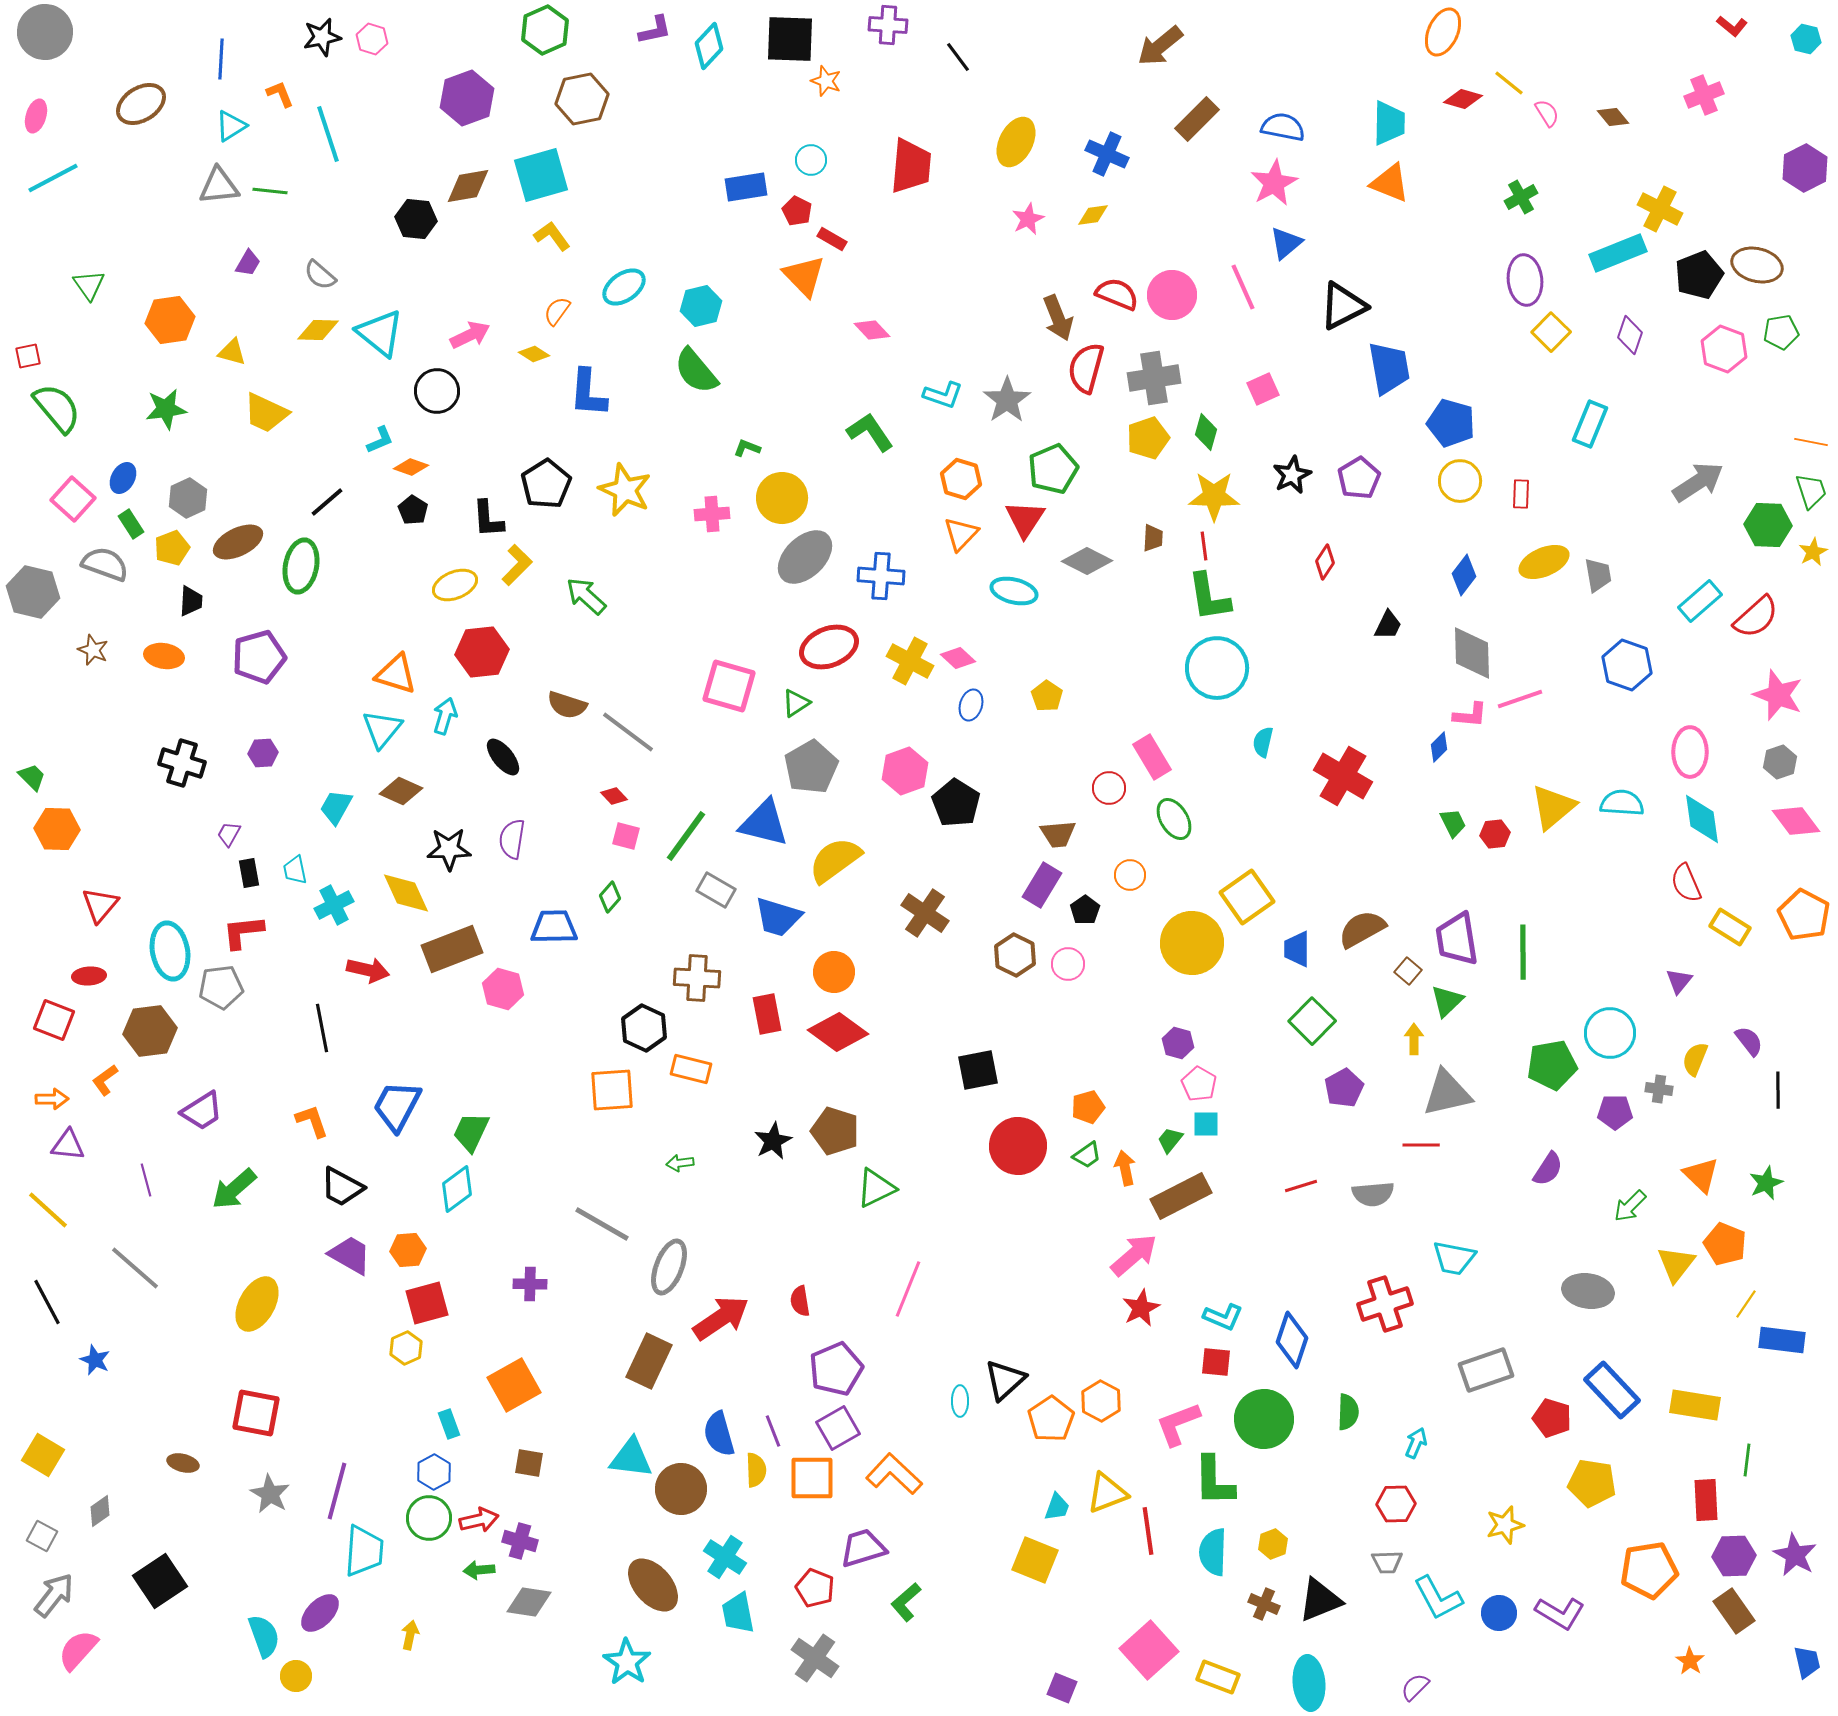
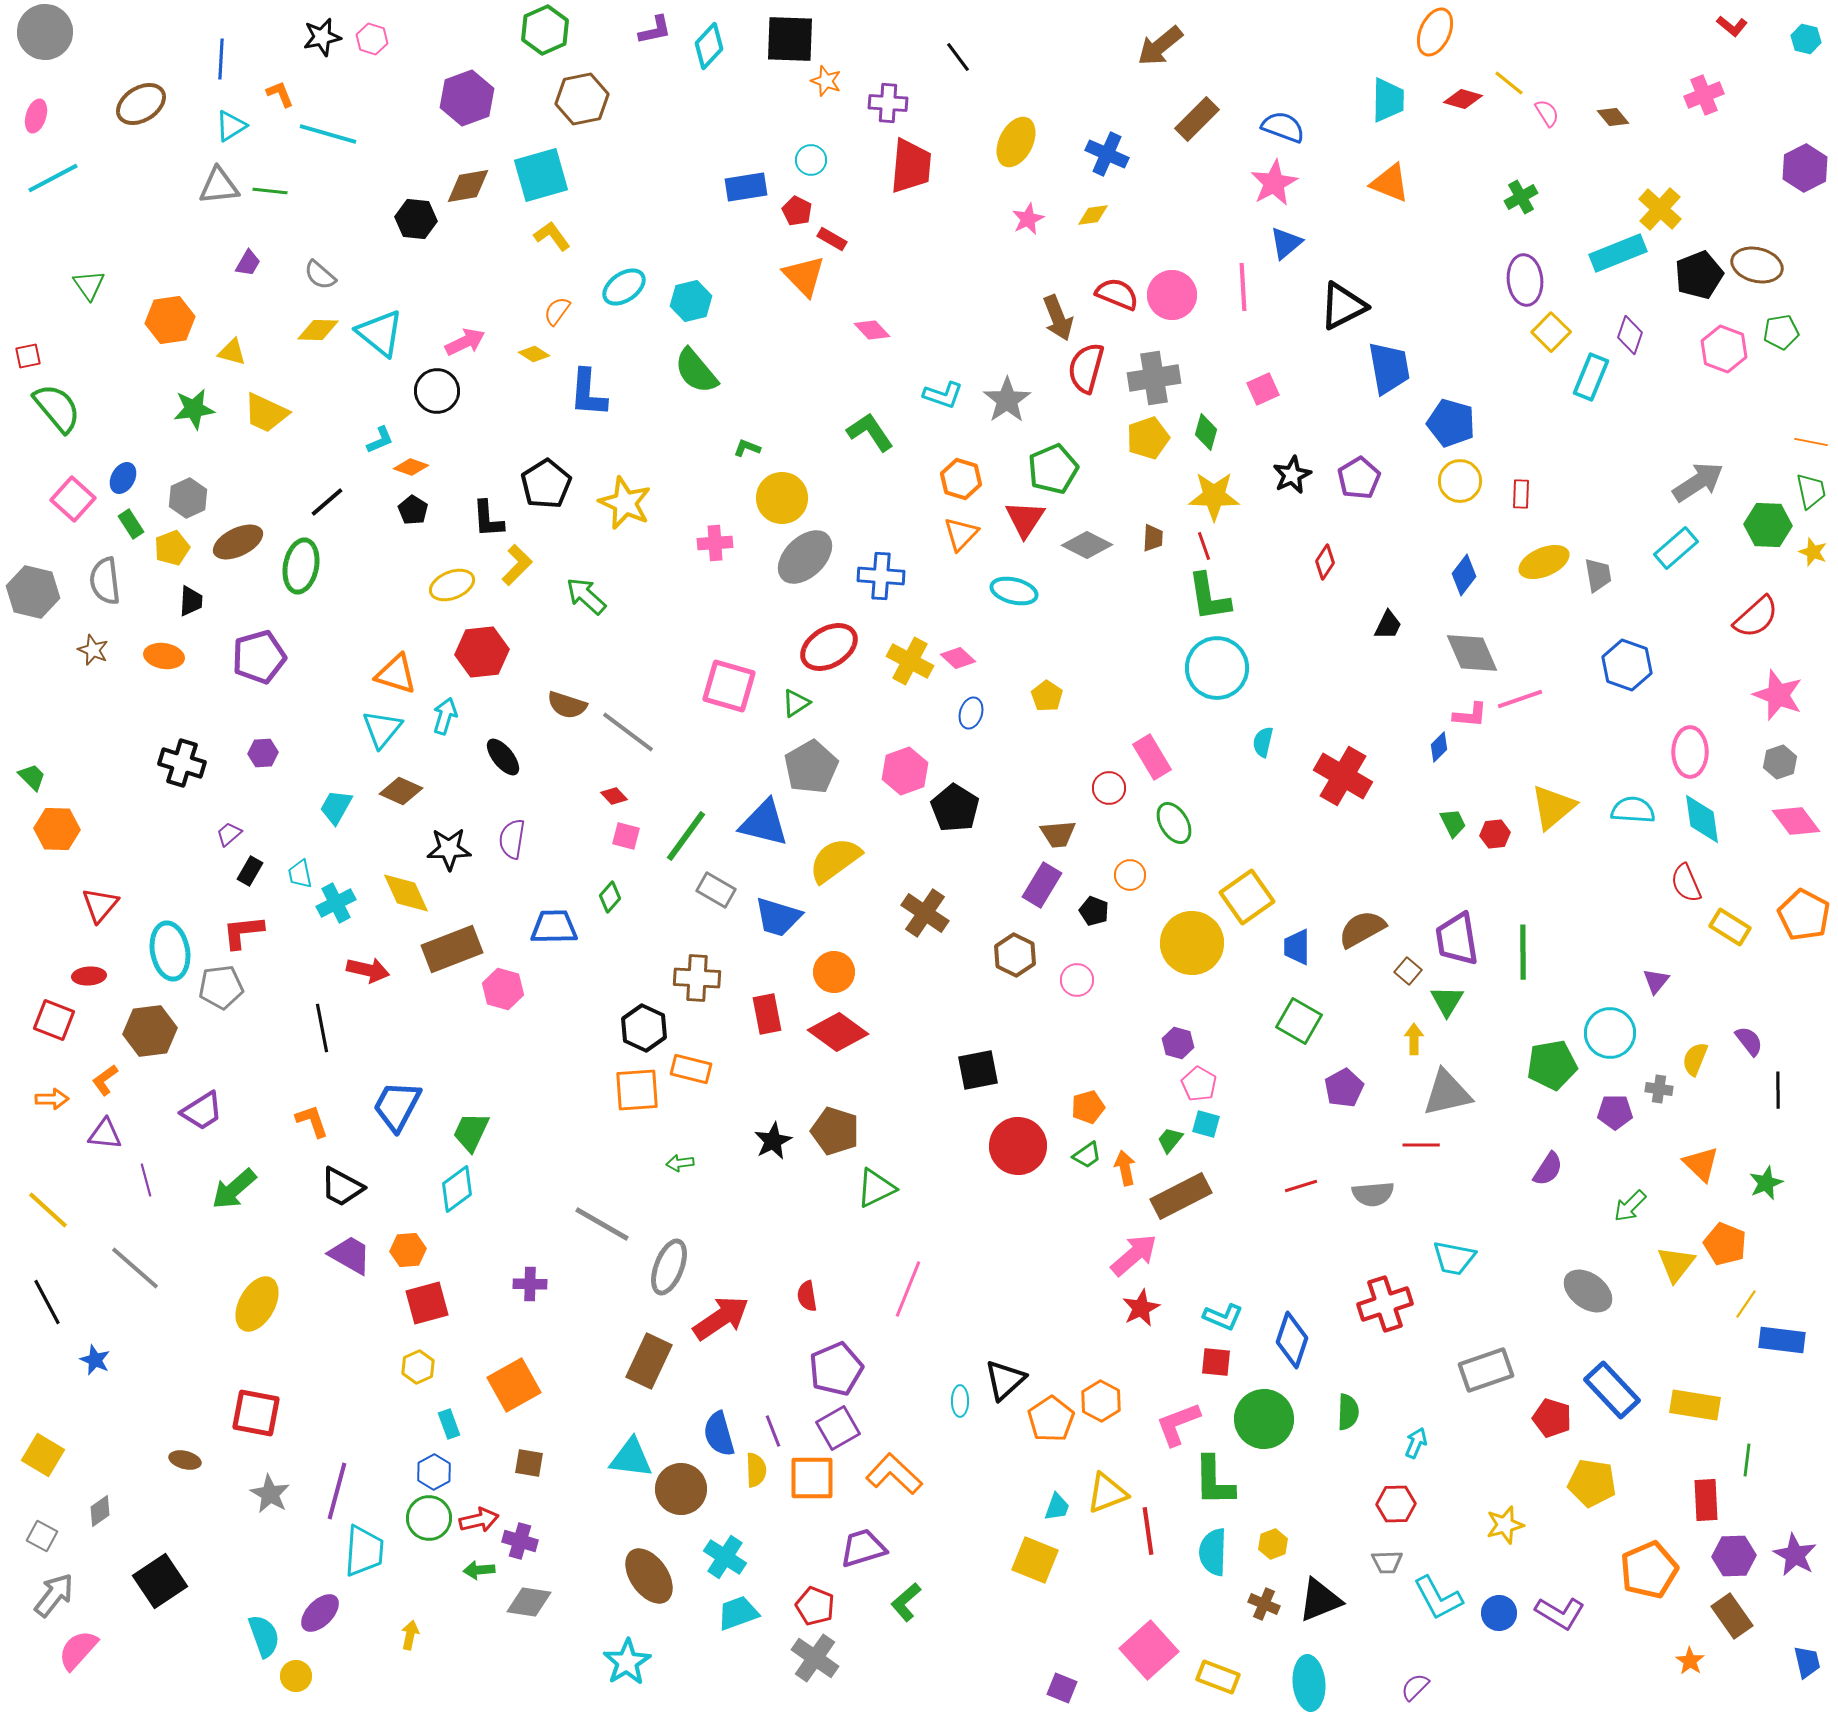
purple cross at (888, 25): moved 78 px down
orange ellipse at (1443, 32): moved 8 px left
cyan trapezoid at (1389, 123): moved 1 px left, 23 px up
blue semicircle at (1283, 127): rotated 9 degrees clockwise
cyan line at (328, 134): rotated 56 degrees counterclockwise
yellow cross at (1660, 209): rotated 15 degrees clockwise
pink line at (1243, 287): rotated 21 degrees clockwise
cyan hexagon at (701, 306): moved 10 px left, 5 px up
pink arrow at (470, 335): moved 5 px left, 7 px down
green star at (166, 409): moved 28 px right
cyan rectangle at (1590, 424): moved 1 px right, 47 px up
yellow star at (625, 490): moved 13 px down
green trapezoid at (1811, 491): rotated 6 degrees clockwise
pink cross at (712, 514): moved 3 px right, 29 px down
red line at (1204, 546): rotated 12 degrees counterclockwise
yellow star at (1813, 552): rotated 24 degrees counterclockwise
gray diamond at (1087, 561): moved 16 px up
gray semicircle at (105, 564): moved 17 px down; rotated 117 degrees counterclockwise
yellow ellipse at (455, 585): moved 3 px left
cyan rectangle at (1700, 601): moved 24 px left, 53 px up
red ellipse at (829, 647): rotated 10 degrees counterclockwise
gray diamond at (1472, 653): rotated 22 degrees counterclockwise
blue ellipse at (971, 705): moved 8 px down
black pentagon at (956, 803): moved 1 px left, 5 px down
cyan semicircle at (1622, 803): moved 11 px right, 7 px down
green ellipse at (1174, 819): moved 4 px down
purple trapezoid at (229, 834): rotated 20 degrees clockwise
cyan trapezoid at (295, 870): moved 5 px right, 4 px down
black rectangle at (249, 873): moved 1 px right, 2 px up; rotated 40 degrees clockwise
cyan cross at (334, 905): moved 2 px right, 2 px up
black pentagon at (1085, 910): moved 9 px right, 1 px down; rotated 16 degrees counterclockwise
blue trapezoid at (1297, 949): moved 2 px up
pink circle at (1068, 964): moved 9 px right, 16 px down
purple triangle at (1679, 981): moved 23 px left
green triangle at (1447, 1001): rotated 15 degrees counterclockwise
green square at (1312, 1021): moved 13 px left; rotated 15 degrees counterclockwise
orange square at (612, 1090): moved 25 px right
cyan square at (1206, 1124): rotated 16 degrees clockwise
purple triangle at (68, 1145): moved 37 px right, 11 px up
orange triangle at (1701, 1175): moved 11 px up
gray ellipse at (1588, 1291): rotated 27 degrees clockwise
red semicircle at (800, 1301): moved 7 px right, 5 px up
yellow hexagon at (406, 1348): moved 12 px right, 19 px down
brown ellipse at (183, 1463): moved 2 px right, 3 px up
orange pentagon at (1649, 1570): rotated 14 degrees counterclockwise
brown ellipse at (653, 1585): moved 4 px left, 9 px up; rotated 6 degrees clockwise
red pentagon at (815, 1588): moved 18 px down
brown rectangle at (1734, 1611): moved 2 px left, 5 px down
cyan trapezoid at (738, 1613): rotated 81 degrees clockwise
cyan star at (627, 1662): rotated 6 degrees clockwise
